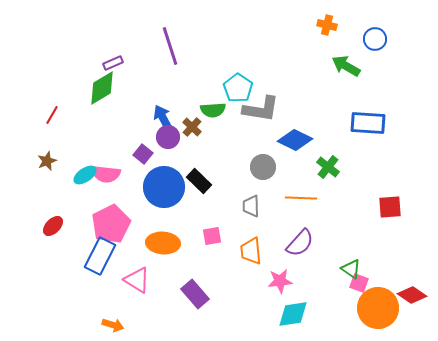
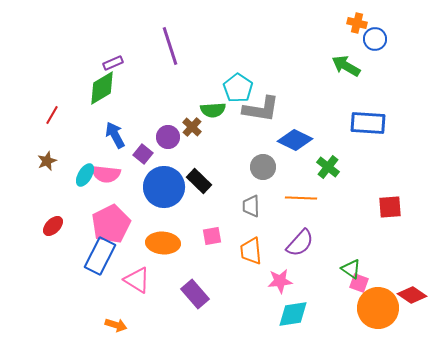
orange cross at (327, 25): moved 30 px right, 2 px up
blue arrow at (163, 118): moved 48 px left, 17 px down
cyan ellipse at (85, 175): rotated 25 degrees counterclockwise
orange arrow at (113, 325): moved 3 px right
